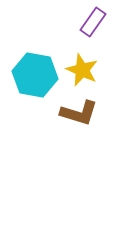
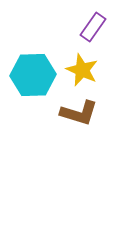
purple rectangle: moved 5 px down
cyan hexagon: moved 2 px left; rotated 12 degrees counterclockwise
